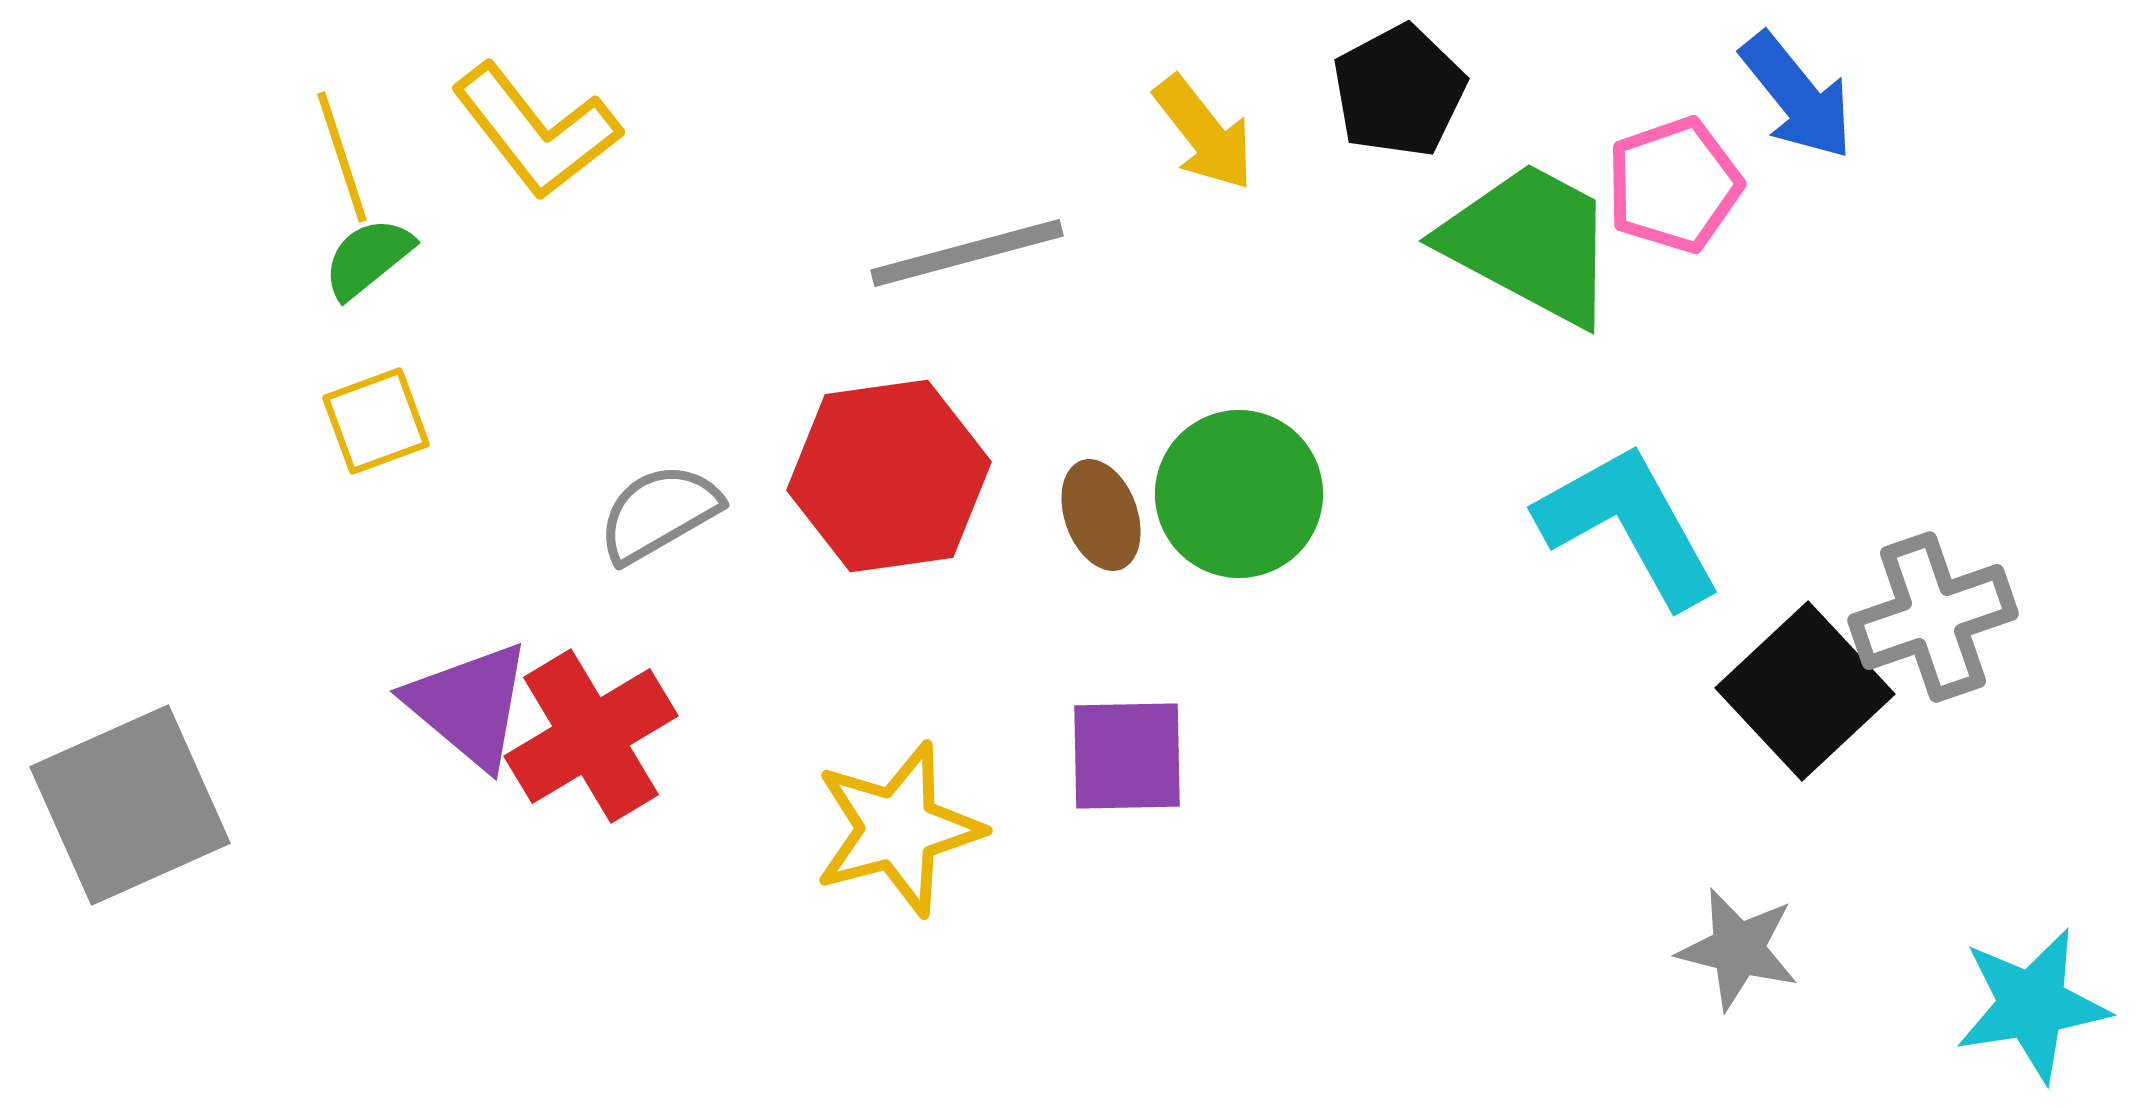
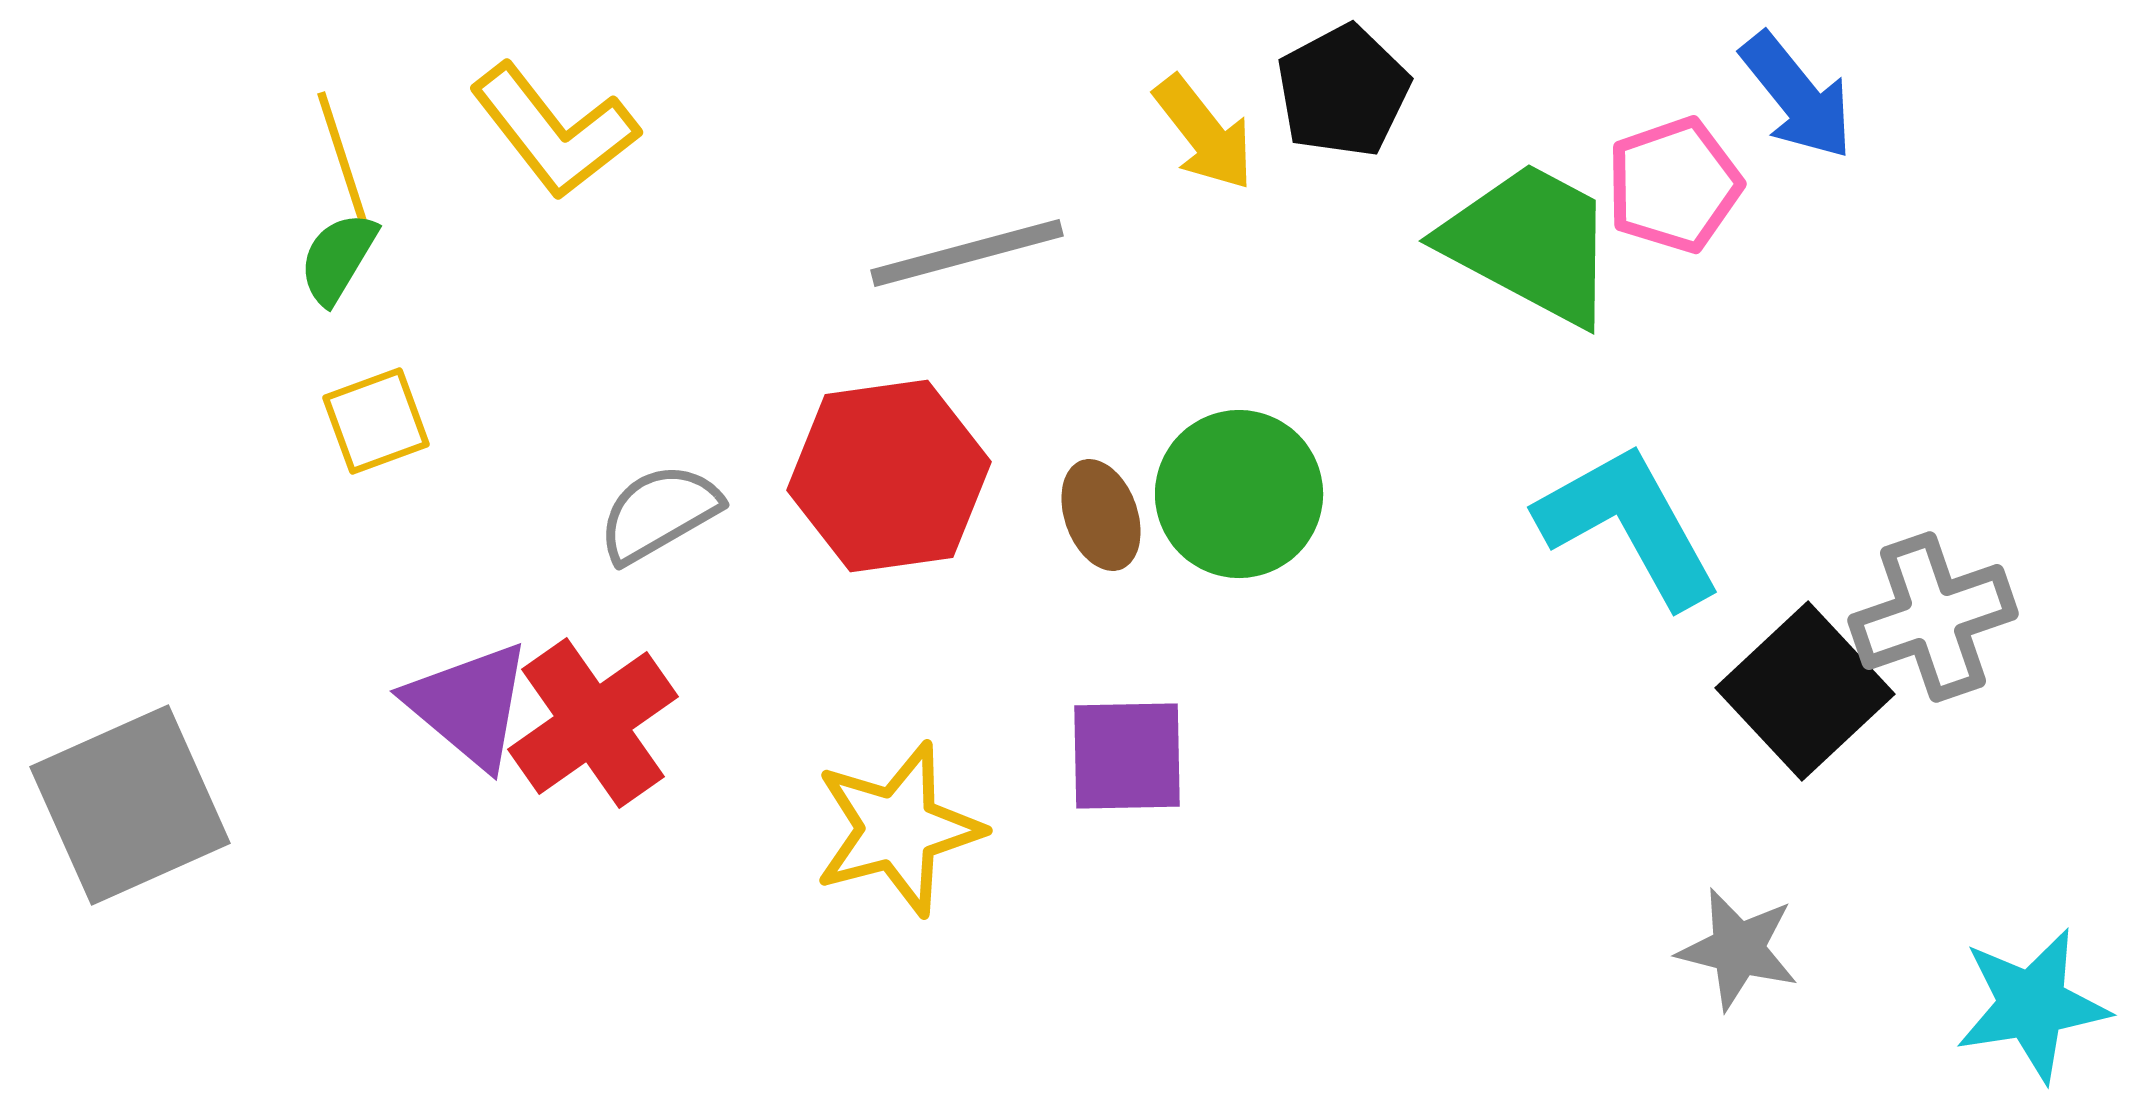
black pentagon: moved 56 px left
yellow L-shape: moved 18 px right
green semicircle: moved 30 px left; rotated 20 degrees counterclockwise
red cross: moved 2 px right, 13 px up; rotated 4 degrees counterclockwise
